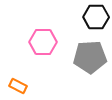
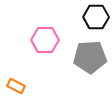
pink hexagon: moved 2 px right, 2 px up
orange rectangle: moved 2 px left
